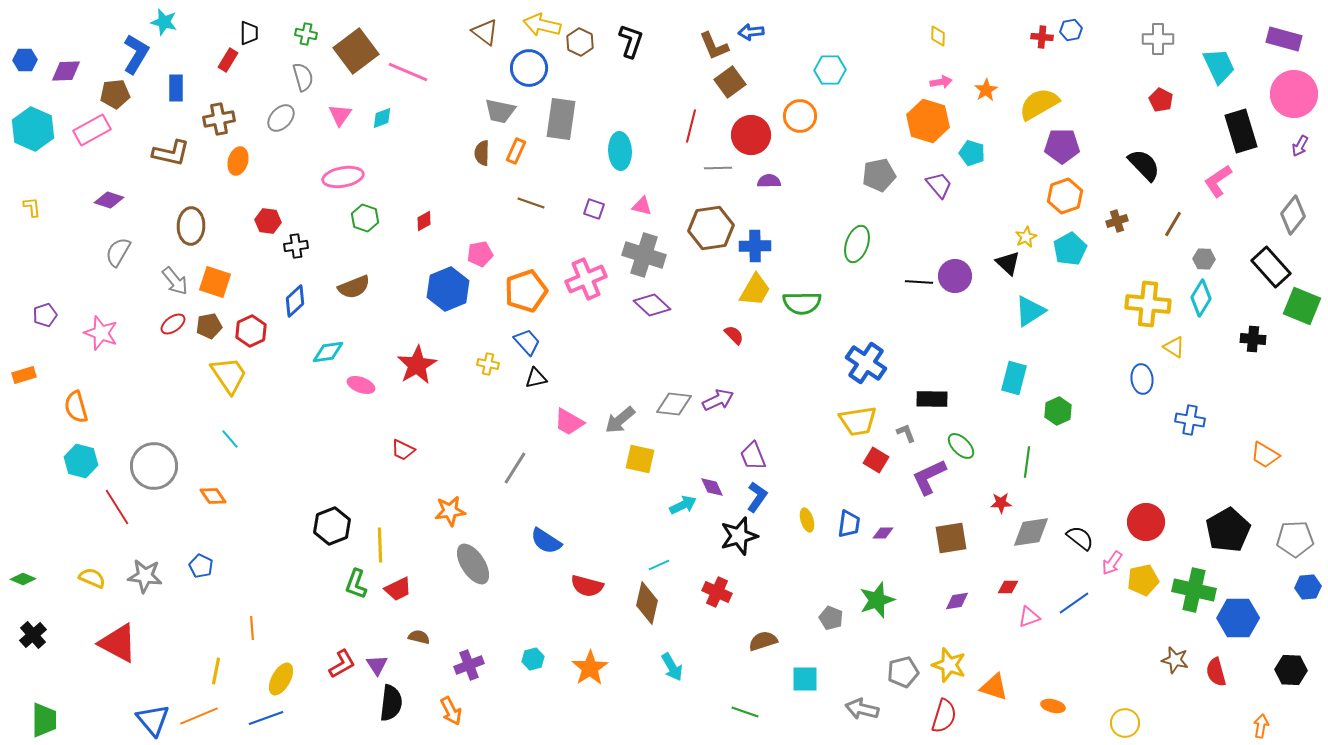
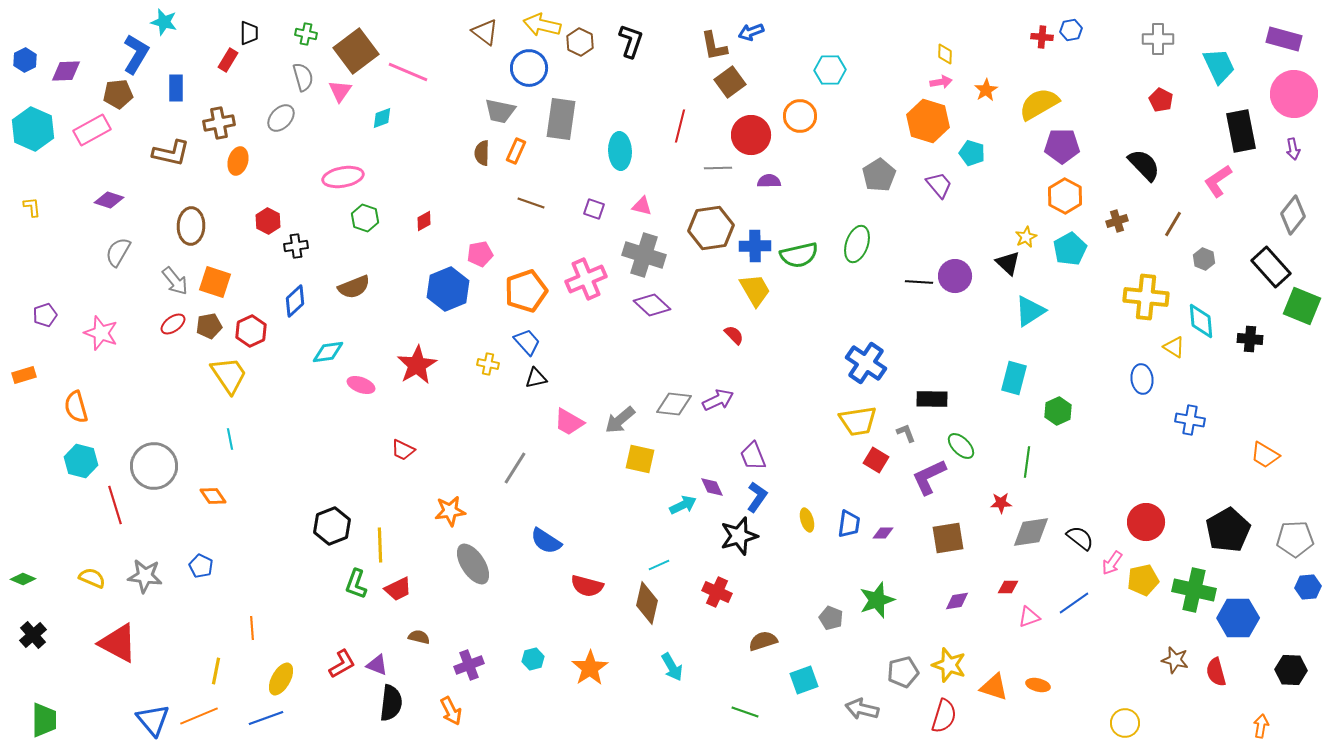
blue arrow at (751, 32): rotated 15 degrees counterclockwise
yellow diamond at (938, 36): moved 7 px right, 18 px down
brown L-shape at (714, 46): rotated 12 degrees clockwise
blue hexagon at (25, 60): rotated 25 degrees counterclockwise
brown pentagon at (115, 94): moved 3 px right
pink triangle at (340, 115): moved 24 px up
brown cross at (219, 119): moved 4 px down
red line at (691, 126): moved 11 px left
black rectangle at (1241, 131): rotated 6 degrees clockwise
purple arrow at (1300, 146): moved 7 px left, 3 px down; rotated 40 degrees counterclockwise
gray pentagon at (879, 175): rotated 20 degrees counterclockwise
orange hexagon at (1065, 196): rotated 12 degrees counterclockwise
red hexagon at (268, 221): rotated 20 degrees clockwise
gray hexagon at (1204, 259): rotated 20 degrees clockwise
yellow trapezoid at (755, 290): rotated 60 degrees counterclockwise
cyan diamond at (1201, 298): moved 23 px down; rotated 36 degrees counterclockwise
green semicircle at (802, 303): moved 3 px left, 48 px up; rotated 12 degrees counterclockwise
yellow cross at (1148, 304): moved 2 px left, 7 px up
black cross at (1253, 339): moved 3 px left
cyan line at (230, 439): rotated 30 degrees clockwise
red line at (117, 507): moved 2 px left, 2 px up; rotated 15 degrees clockwise
brown square at (951, 538): moved 3 px left
purple triangle at (377, 665): rotated 35 degrees counterclockwise
cyan square at (805, 679): moved 1 px left, 1 px down; rotated 20 degrees counterclockwise
orange ellipse at (1053, 706): moved 15 px left, 21 px up
